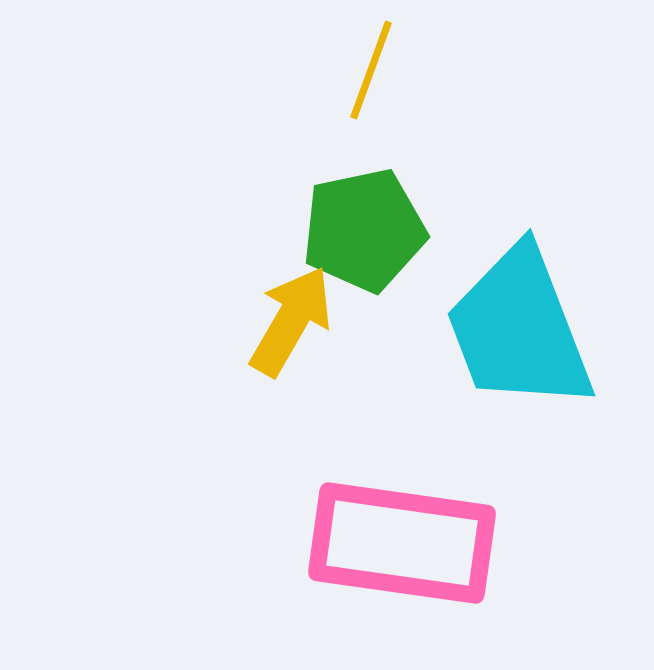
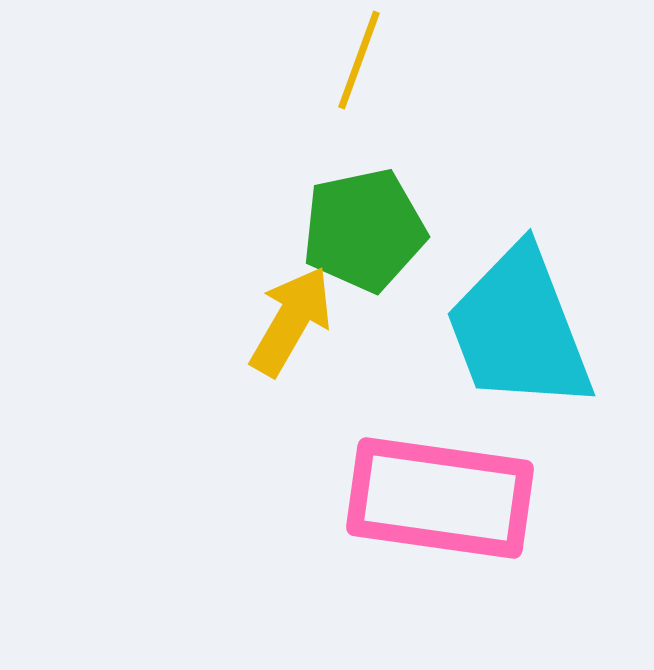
yellow line: moved 12 px left, 10 px up
pink rectangle: moved 38 px right, 45 px up
